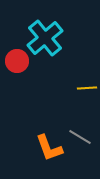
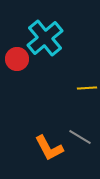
red circle: moved 2 px up
orange L-shape: rotated 8 degrees counterclockwise
